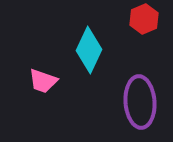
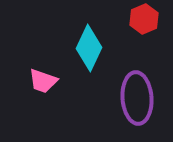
cyan diamond: moved 2 px up
purple ellipse: moved 3 px left, 4 px up
